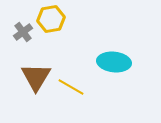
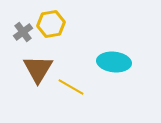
yellow hexagon: moved 5 px down
brown triangle: moved 2 px right, 8 px up
